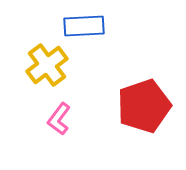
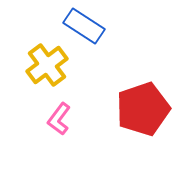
blue rectangle: rotated 36 degrees clockwise
red pentagon: moved 1 px left, 3 px down
